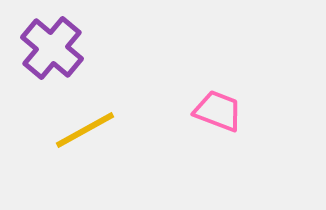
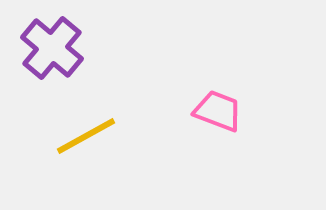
yellow line: moved 1 px right, 6 px down
